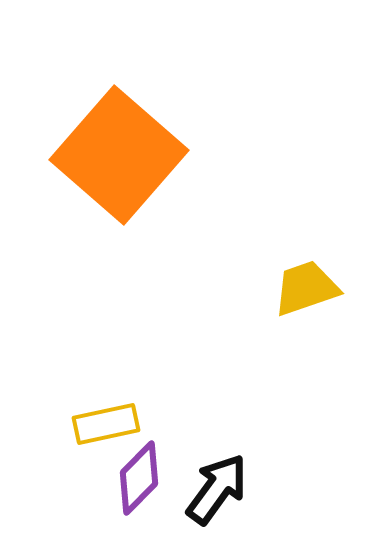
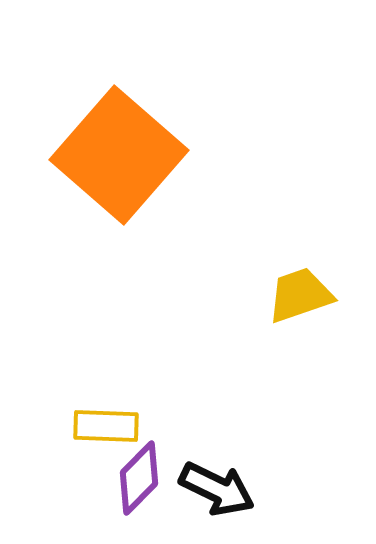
yellow trapezoid: moved 6 px left, 7 px down
yellow rectangle: moved 2 px down; rotated 14 degrees clockwise
black arrow: rotated 80 degrees clockwise
